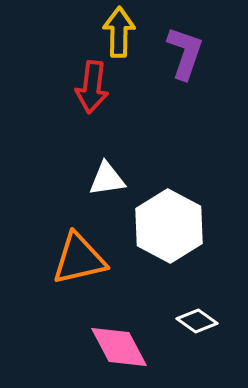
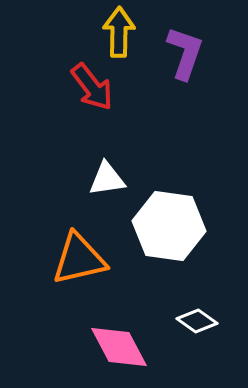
red arrow: rotated 45 degrees counterclockwise
white hexagon: rotated 20 degrees counterclockwise
